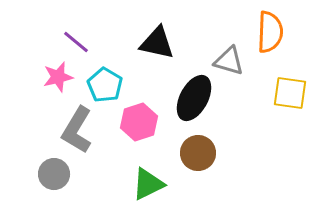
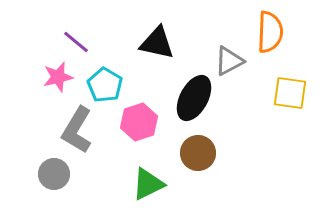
gray triangle: rotated 44 degrees counterclockwise
